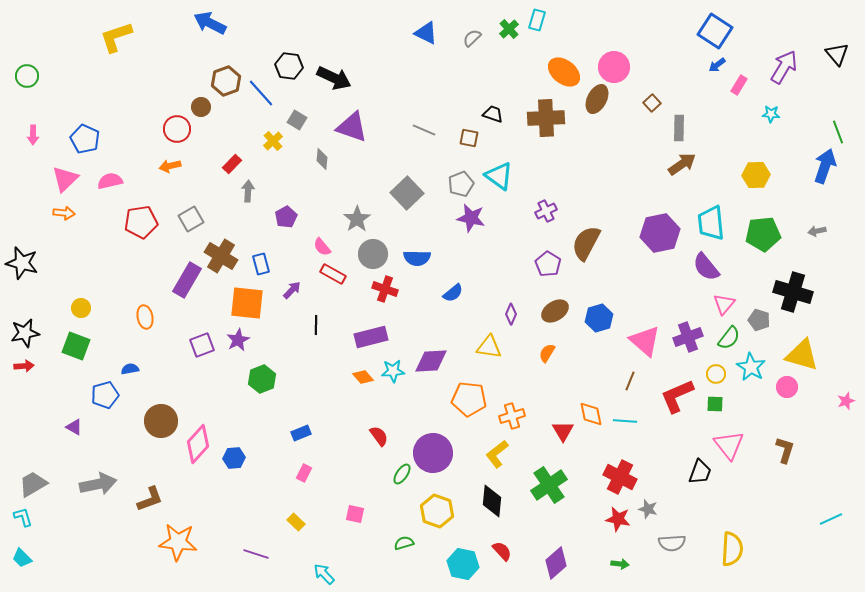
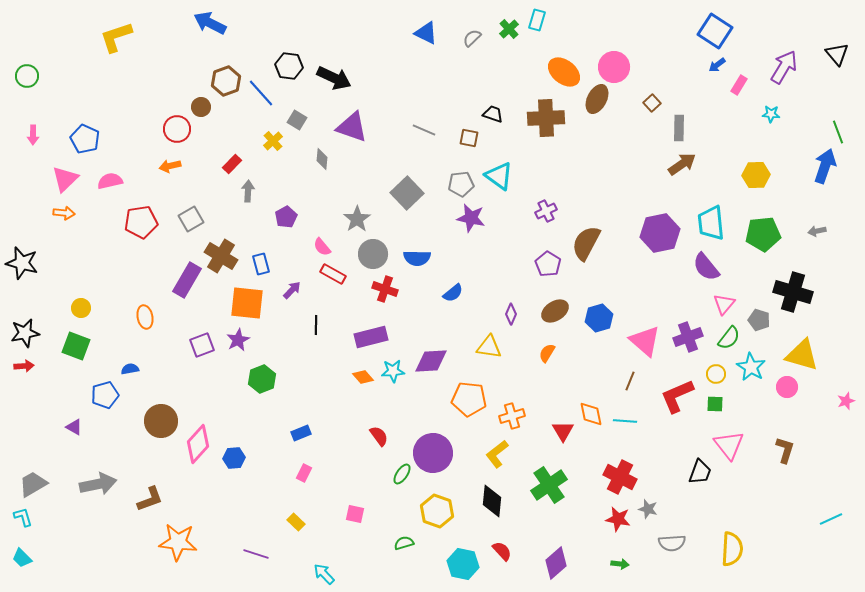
gray pentagon at (461, 184): rotated 15 degrees clockwise
